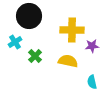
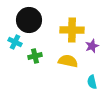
black circle: moved 4 px down
cyan cross: rotated 32 degrees counterclockwise
purple star: rotated 16 degrees counterclockwise
green cross: rotated 32 degrees clockwise
